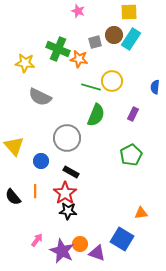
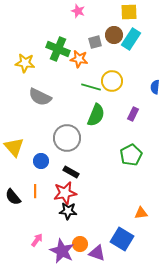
yellow triangle: moved 1 px down
red star: rotated 25 degrees clockwise
